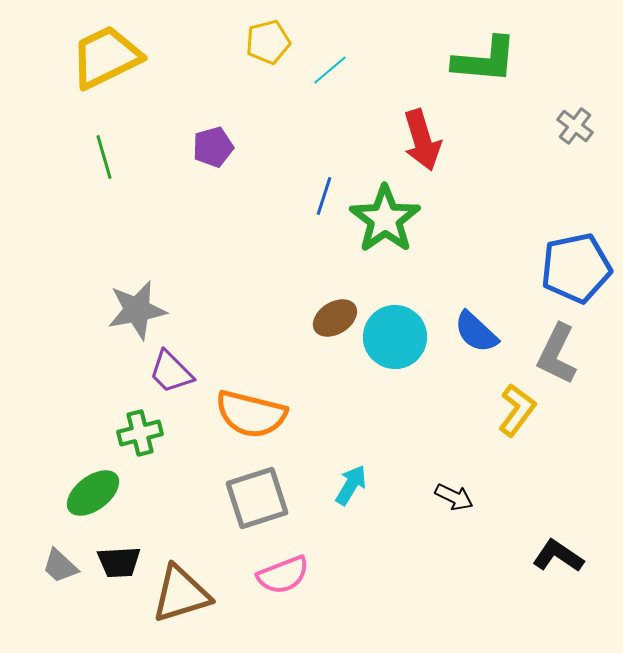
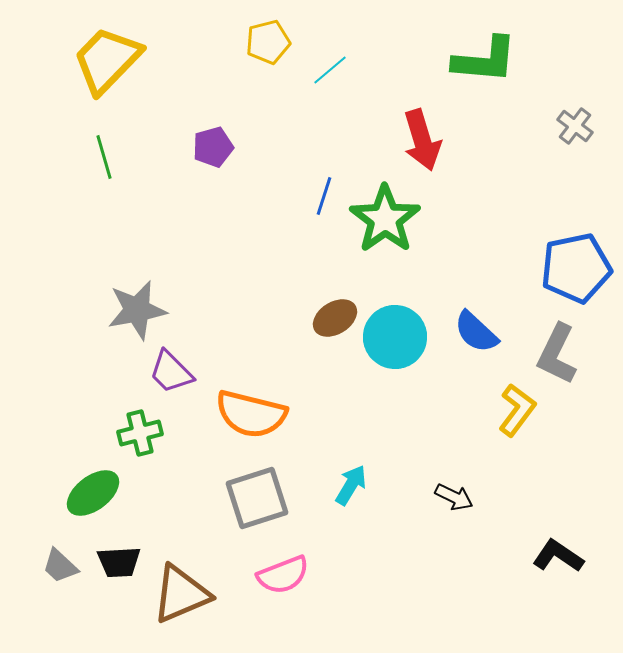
yellow trapezoid: moved 1 px right, 3 px down; rotated 20 degrees counterclockwise
brown triangle: rotated 6 degrees counterclockwise
